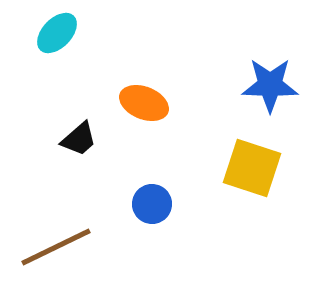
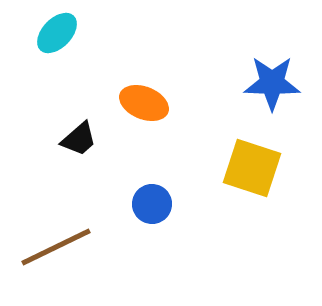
blue star: moved 2 px right, 2 px up
